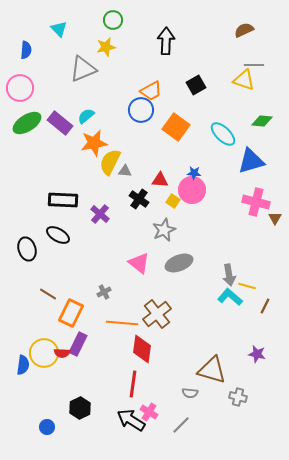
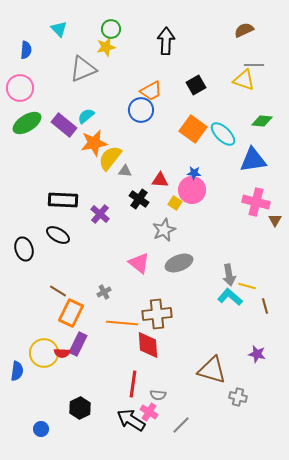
green circle at (113, 20): moved 2 px left, 9 px down
purple rectangle at (60, 123): moved 4 px right, 2 px down
orange square at (176, 127): moved 17 px right, 2 px down
blue triangle at (251, 161): moved 2 px right, 1 px up; rotated 8 degrees clockwise
yellow semicircle at (110, 162): moved 4 px up; rotated 12 degrees clockwise
yellow square at (173, 201): moved 2 px right, 2 px down
brown triangle at (275, 218): moved 2 px down
black ellipse at (27, 249): moved 3 px left
brown line at (48, 294): moved 10 px right, 3 px up
brown line at (265, 306): rotated 42 degrees counterclockwise
brown cross at (157, 314): rotated 32 degrees clockwise
red diamond at (142, 349): moved 6 px right, 4 px up; rotated 12 degrees counterclockwise
blue semicircle at (23, 365): moved 6 px left, 6 px down
gray semicircle at (190, 393): moved 32 px left, 2 px down
blue circle at (47, 427): moved 6 px left, 2 px down
